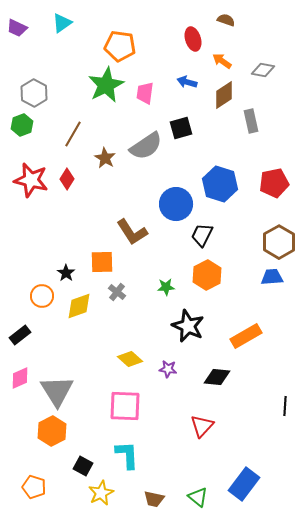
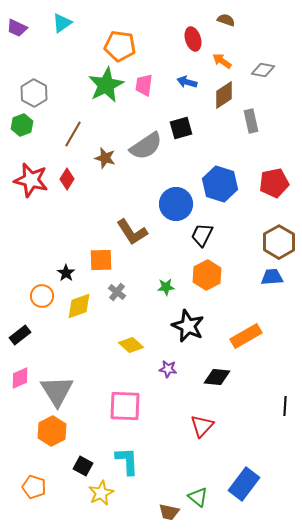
pink trapezoid at (145, 93): moved 1 px left, 8 px up
brown star at (105, 158): rotated 15 degrees counterclockwise
orange square at (102, 262): moved 1 px left, 2 px up
yellow diamond at (130, 359): moved 1 px right, 14 px up
cyan L-shape at (127, 455): moved 6 px down
brown trapezoid at (154, 499): moved 15 px right, 13 px down
